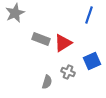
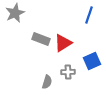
gray cross: rotated 24 degrees counterclockwise
